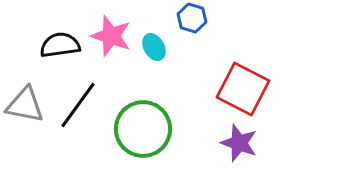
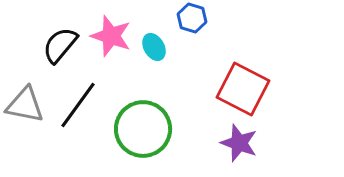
black semicircle: rotated 42 degrees counterclockwise
